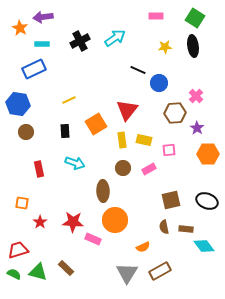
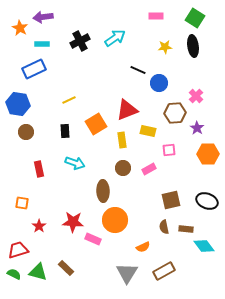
red triangle at (127, 110): rotated 30 degrees clockwise
yellow rectangle at (144, 140): moved 4 px right, 9 px up
red star at (40, 222): moved 1 px left, 4 px down
brown rectangle at (160, 271): moved 4 px right
